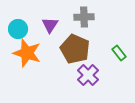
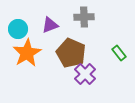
purple triangle: rotated 36 degrees clockwise
brown pentagon: moved 4 px left, 4 px down
orange star: rotated 24 degrees clockwise
purple cross: moved 3 px left, 1 px up
